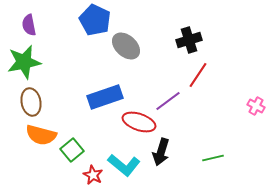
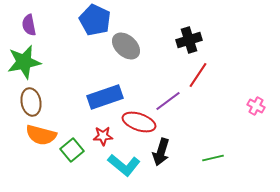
red star: moved 10 px right, 39 px up; rotated 30 degrees counterclockwise
